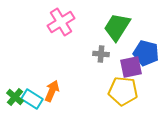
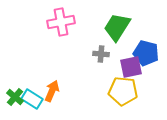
pink cross: rotated 20 degrees clockwise
